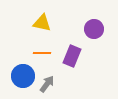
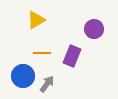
yellow triangle: moved 6 px left, 3 px up; rotated 42 degrees counterclockwise
